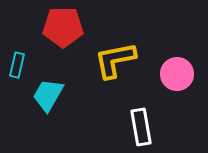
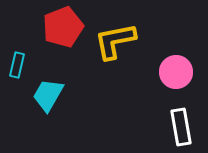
red pentagon: rotated 21 degrees counterclockwise
yellow L-shape: moved 19 px up
pink circle: moved 1 px left, 2 px up
white rectangle: moved 40 px right
